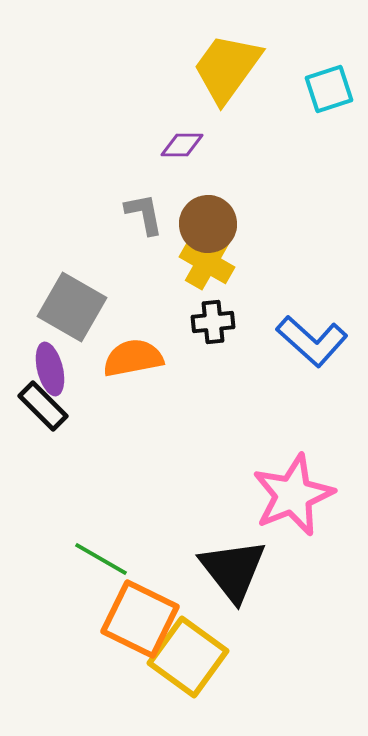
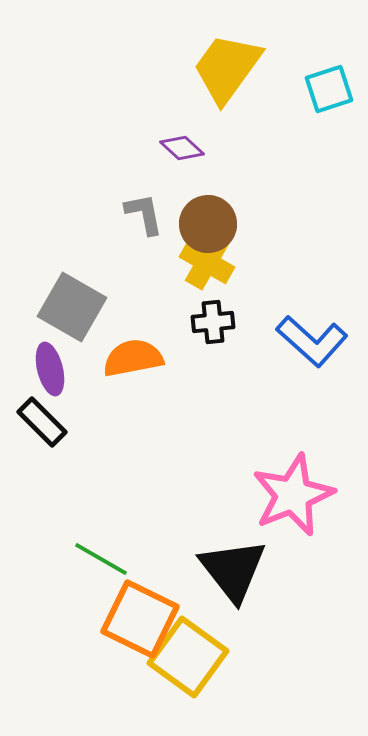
purple diamond: moved 3 px down; rotated 42 degrees clockwise
black rectangle: moved 1 px left, 16 px down
